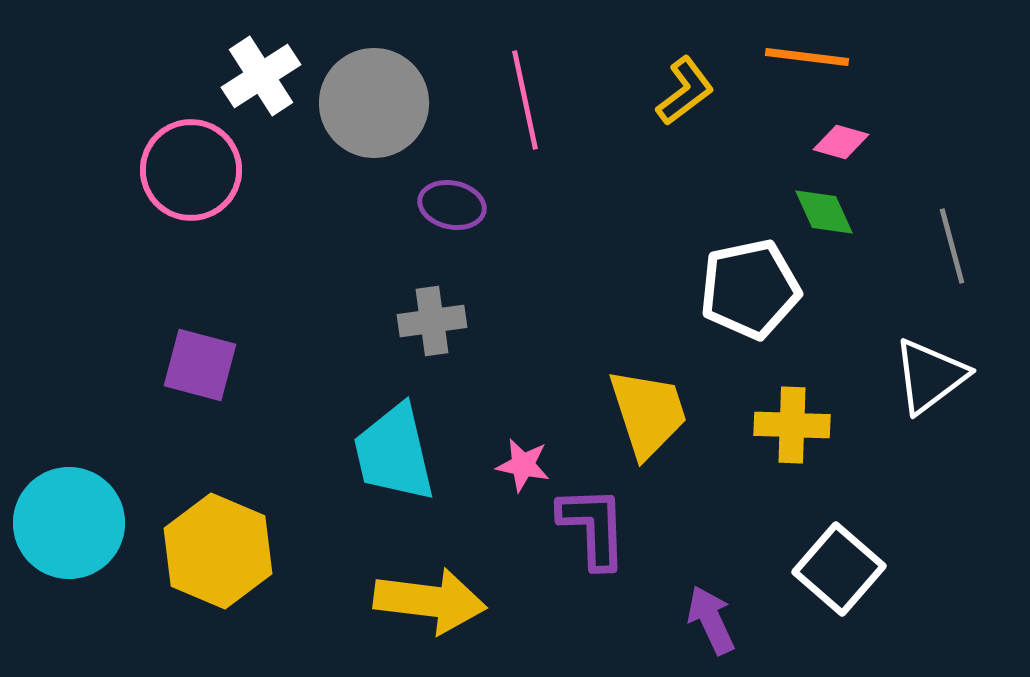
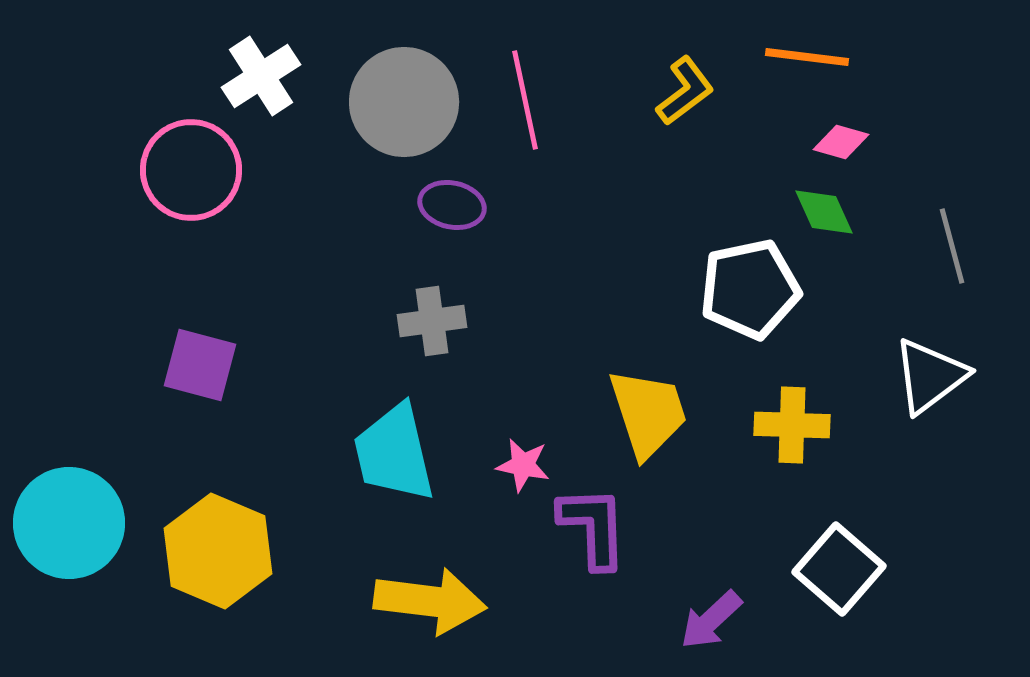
gray circle: moved 30 px right, 1 px up
purple arrow: rotated 108 degrees counterclockwise
